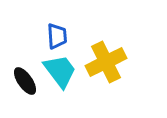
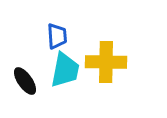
yellow cross: rotated 27 degrees clockwise
cyan trapezoid: moved 5 px right, 1 px up; rotated 48 degrees clockwise
